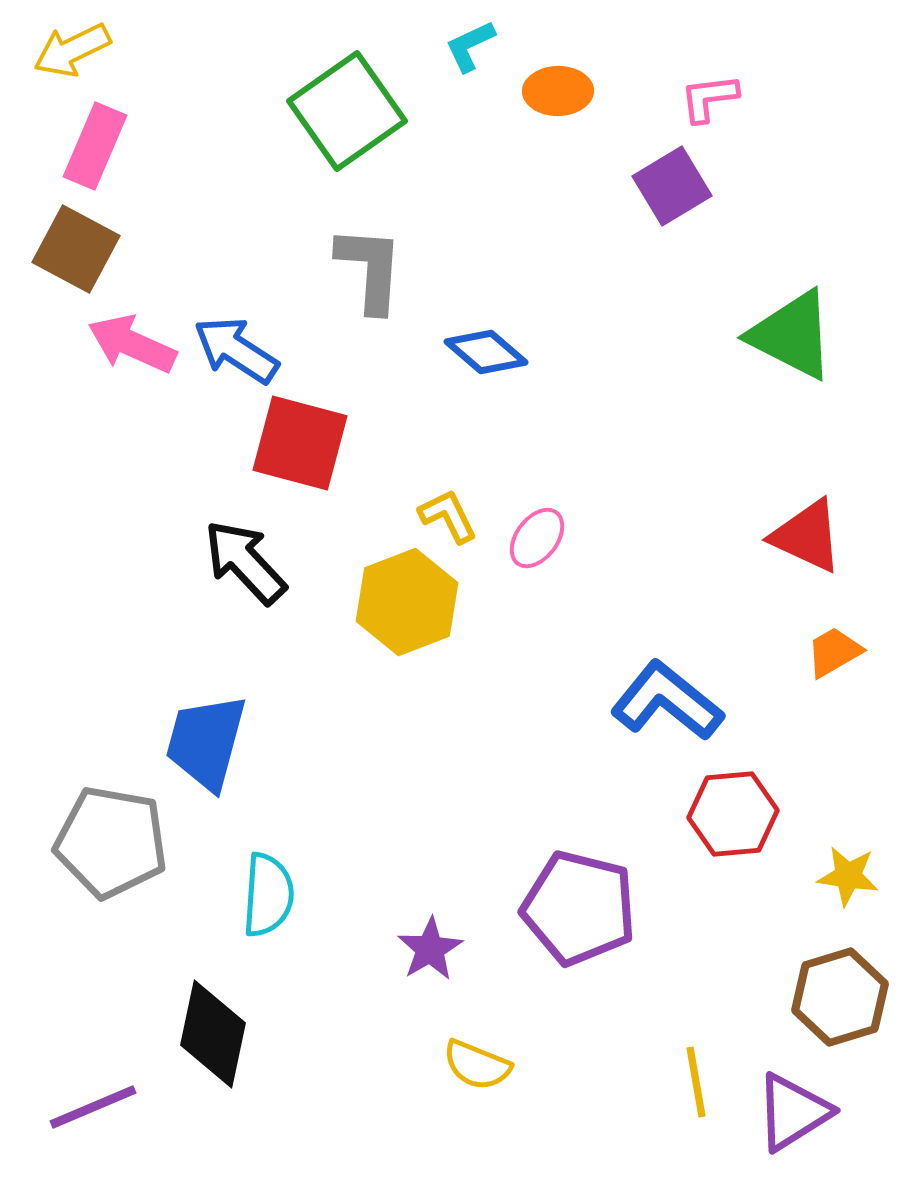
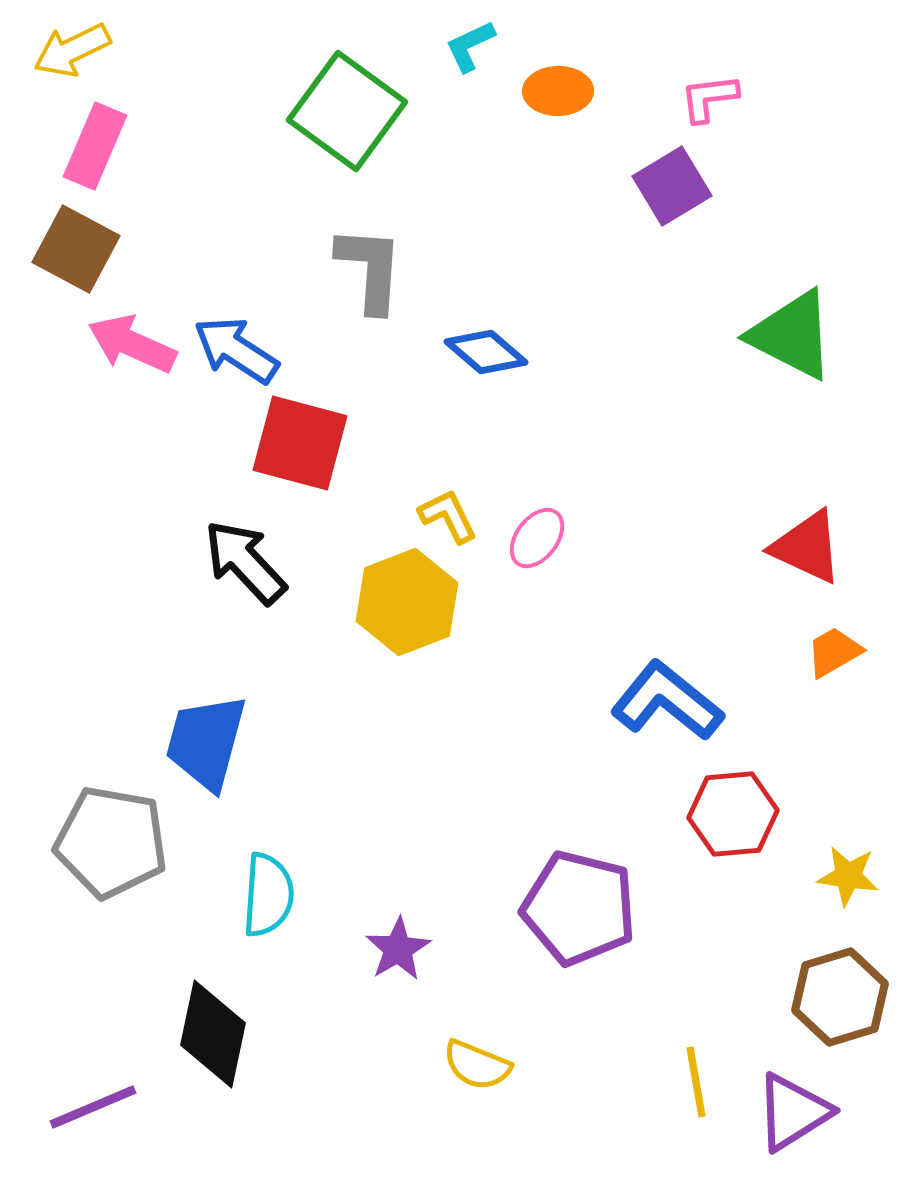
green square: rotated 19 degrees counterclockwise
red triangle: moved 11 px down
purple star: moved 32 px left
